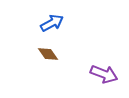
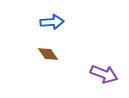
blue arrow: moved 1 px up; rotated 25 degrees clockwise
